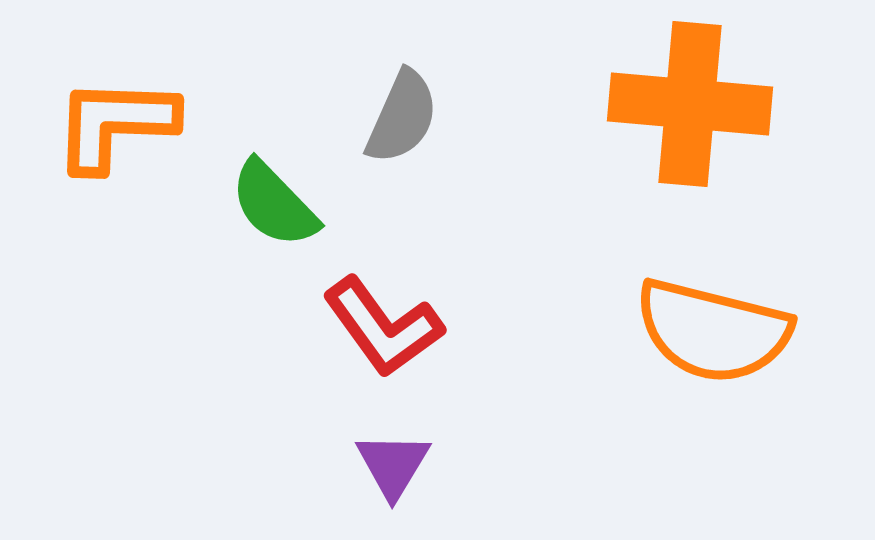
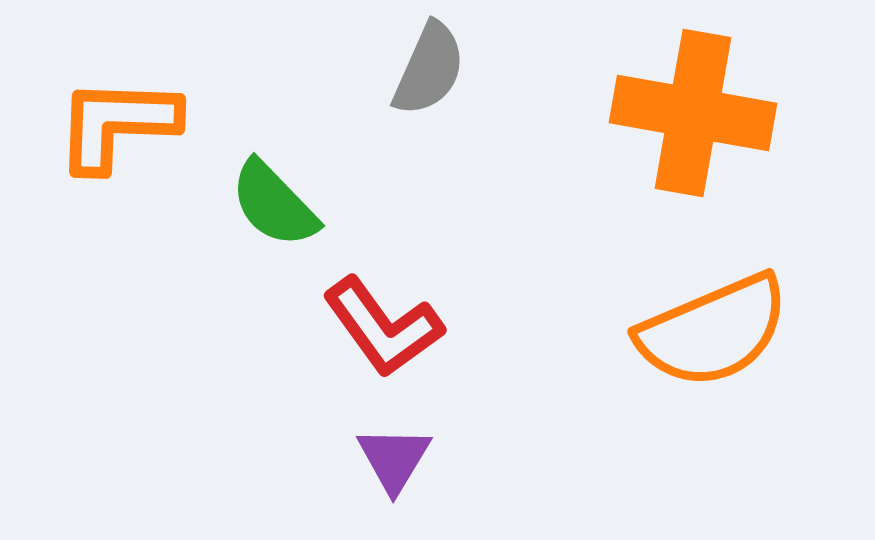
orange cross: moved 3 px right, 9 px down; rotated 5 degrees clockwise
gray semicircle: moved 27 px right, 48 px up
orange L-shape: moved 2 px right
orange semicircle: rotated 37 degrees counterclockwise
purple triangle: moved 1 px right, 6 px up
